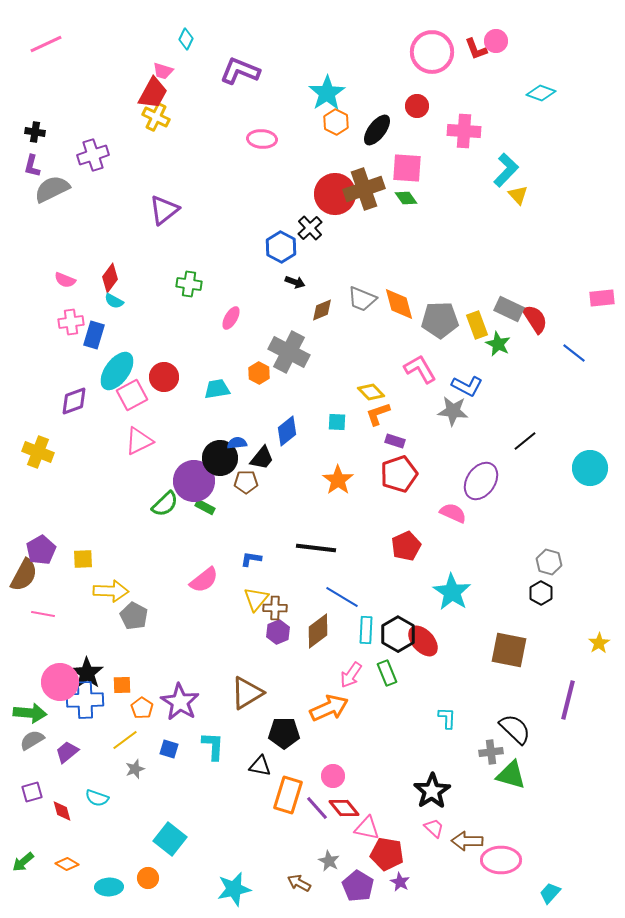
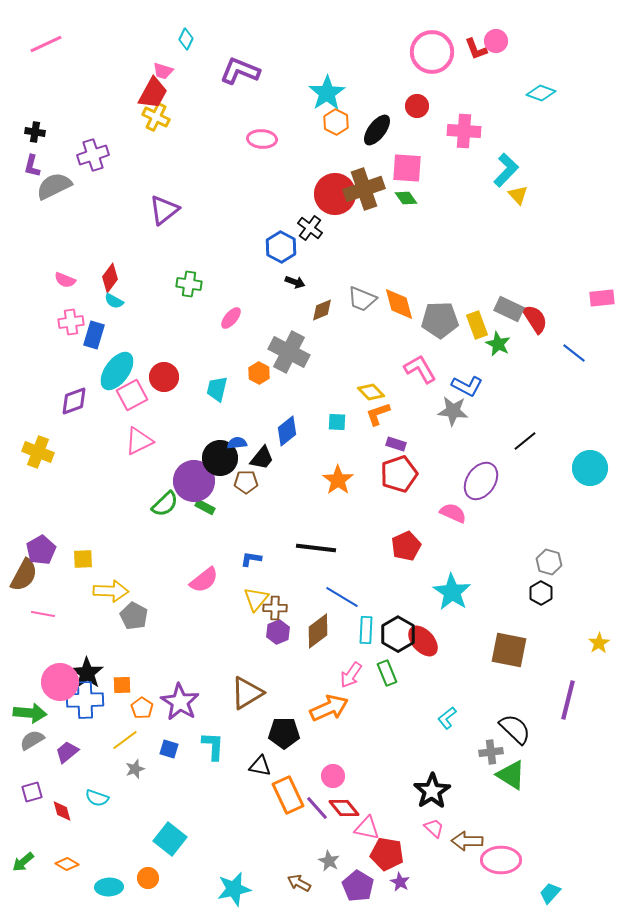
gray semicircle at (52, 189): moved 2 px right, 3 px up
black cross at (310, 228): rotated 10 degrees counterclockwise
pink ellipse at (231, 318): rotated 10 degrees clockwise
cyan trapezoid at (217, 389): rotated 68 degrees counterclockwise
purple rectangle at (395, 441): moved 1 px right, 3 px down
cyan L-shape at (447, 718): rotated 130 degrees counterclockwise
green triangle at (511, 775): rotated 16 degrees clockwise
orange rectangle at (288, 795): rotated 42 degrees counterclockwise
